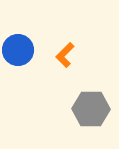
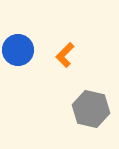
gray hexagon: rotated 12 degrees clockwise
